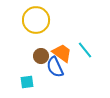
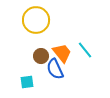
orange trapezoid: rotated 15 degrees clockwise
blue semicircle: moved 2 px down
